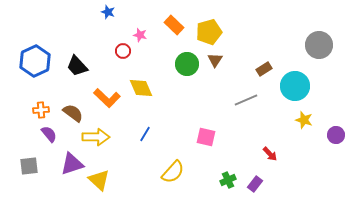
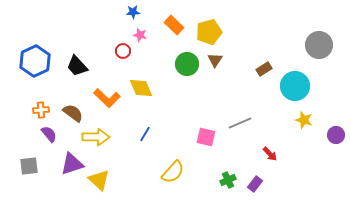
blue star: moved 25 px right; rotated 24 degrees counterclockwise
gray line: moved 6 px left, 23 px down
